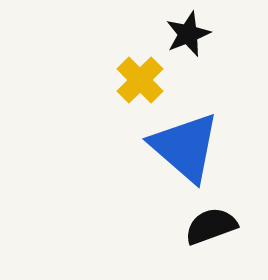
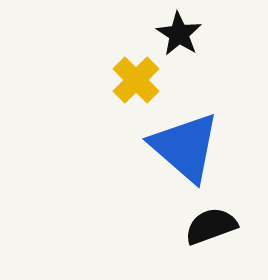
black star: moved 9 px left; rotated 18 degrees counterclockwise
yellow cross: moved 4 px left
